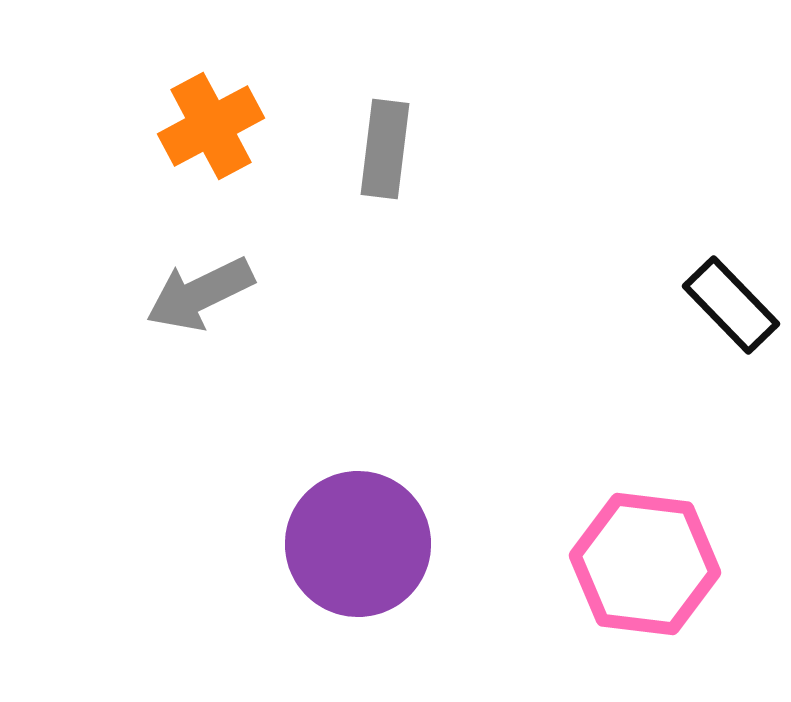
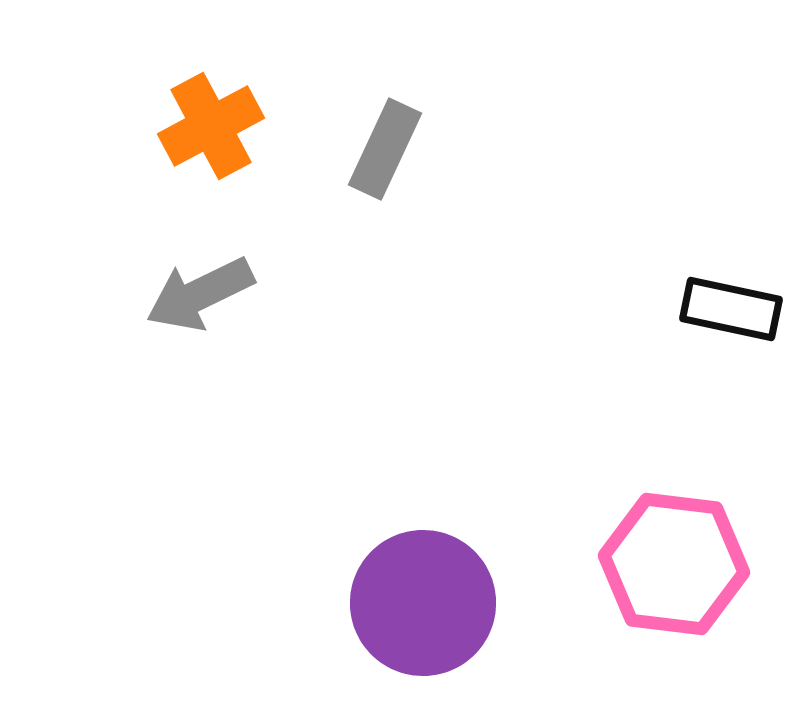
gray rectangle: rotated 18 degrees clockwise
black rectangle: moved 4 px down; rotated 34 degrees counterclockwise
purple circle: moved 65 px right, 59 px down
pink hexagon: moved 29 px right
